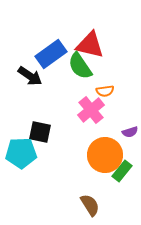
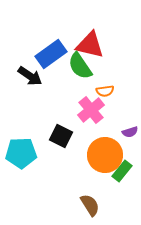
black square: moved 21 px right, 4 px down; rotated 15 degrees clockwise
